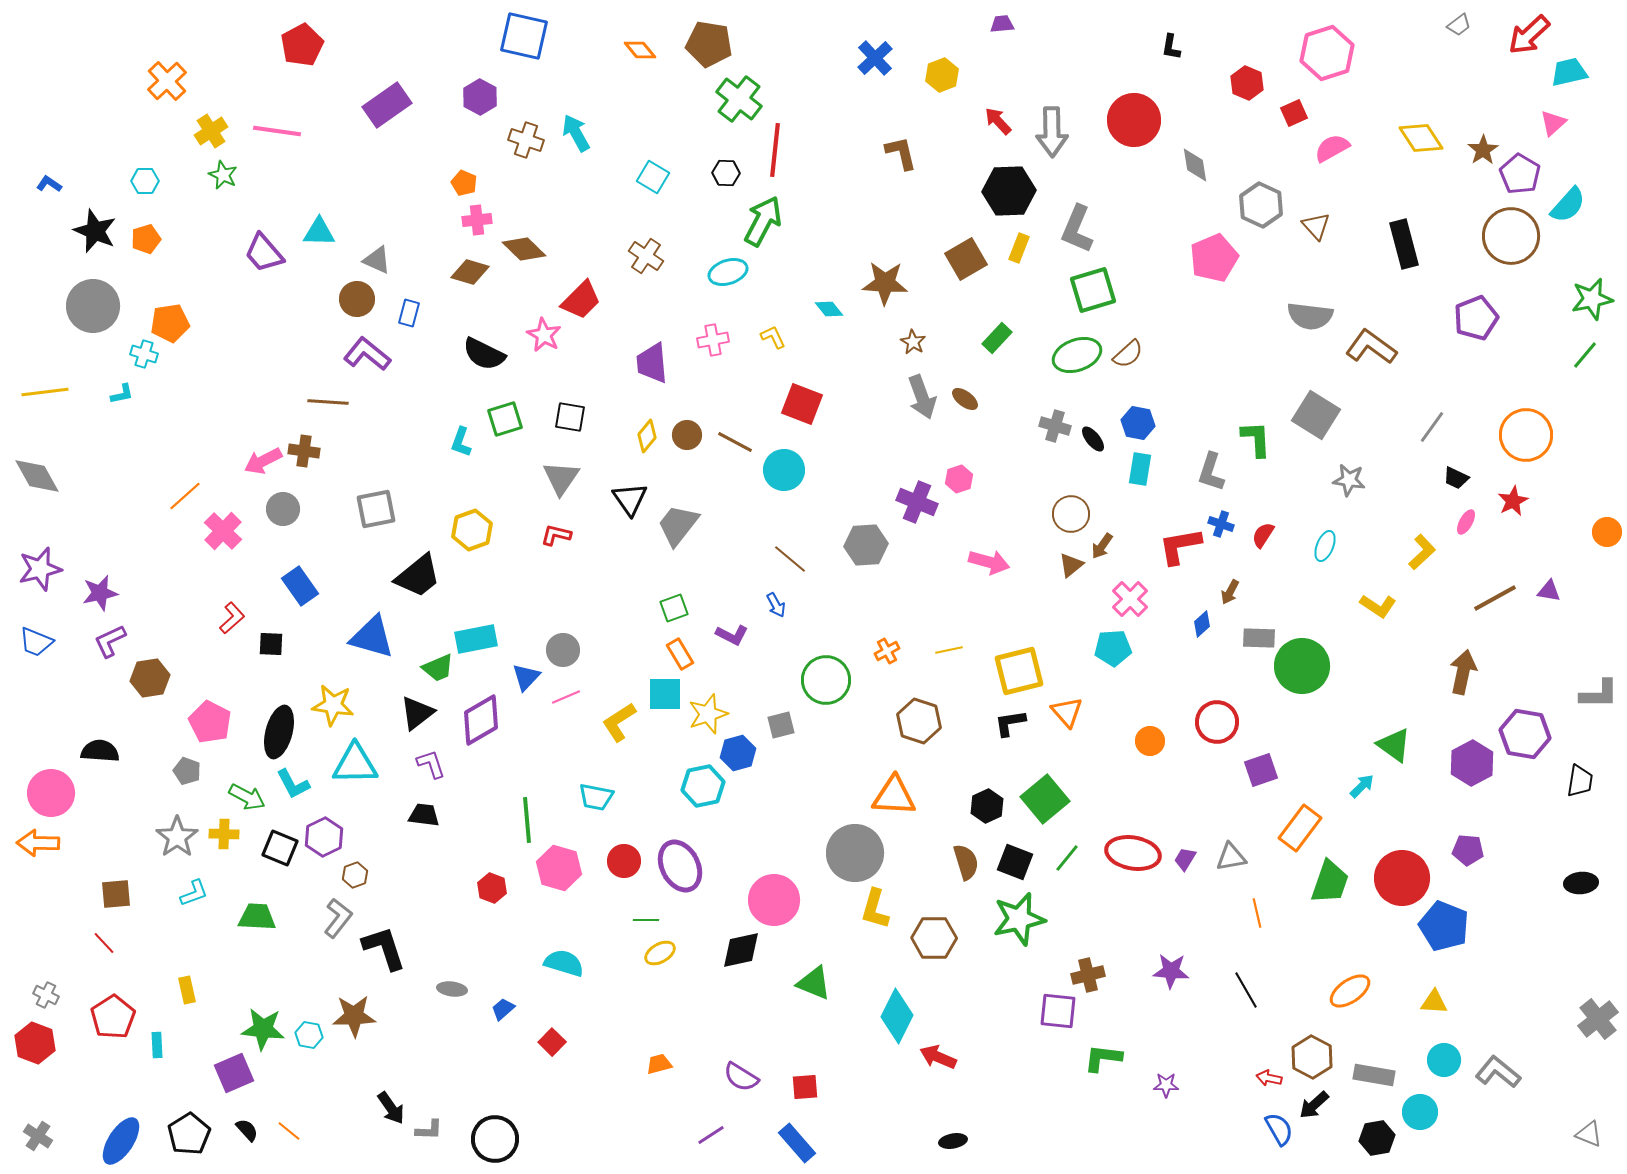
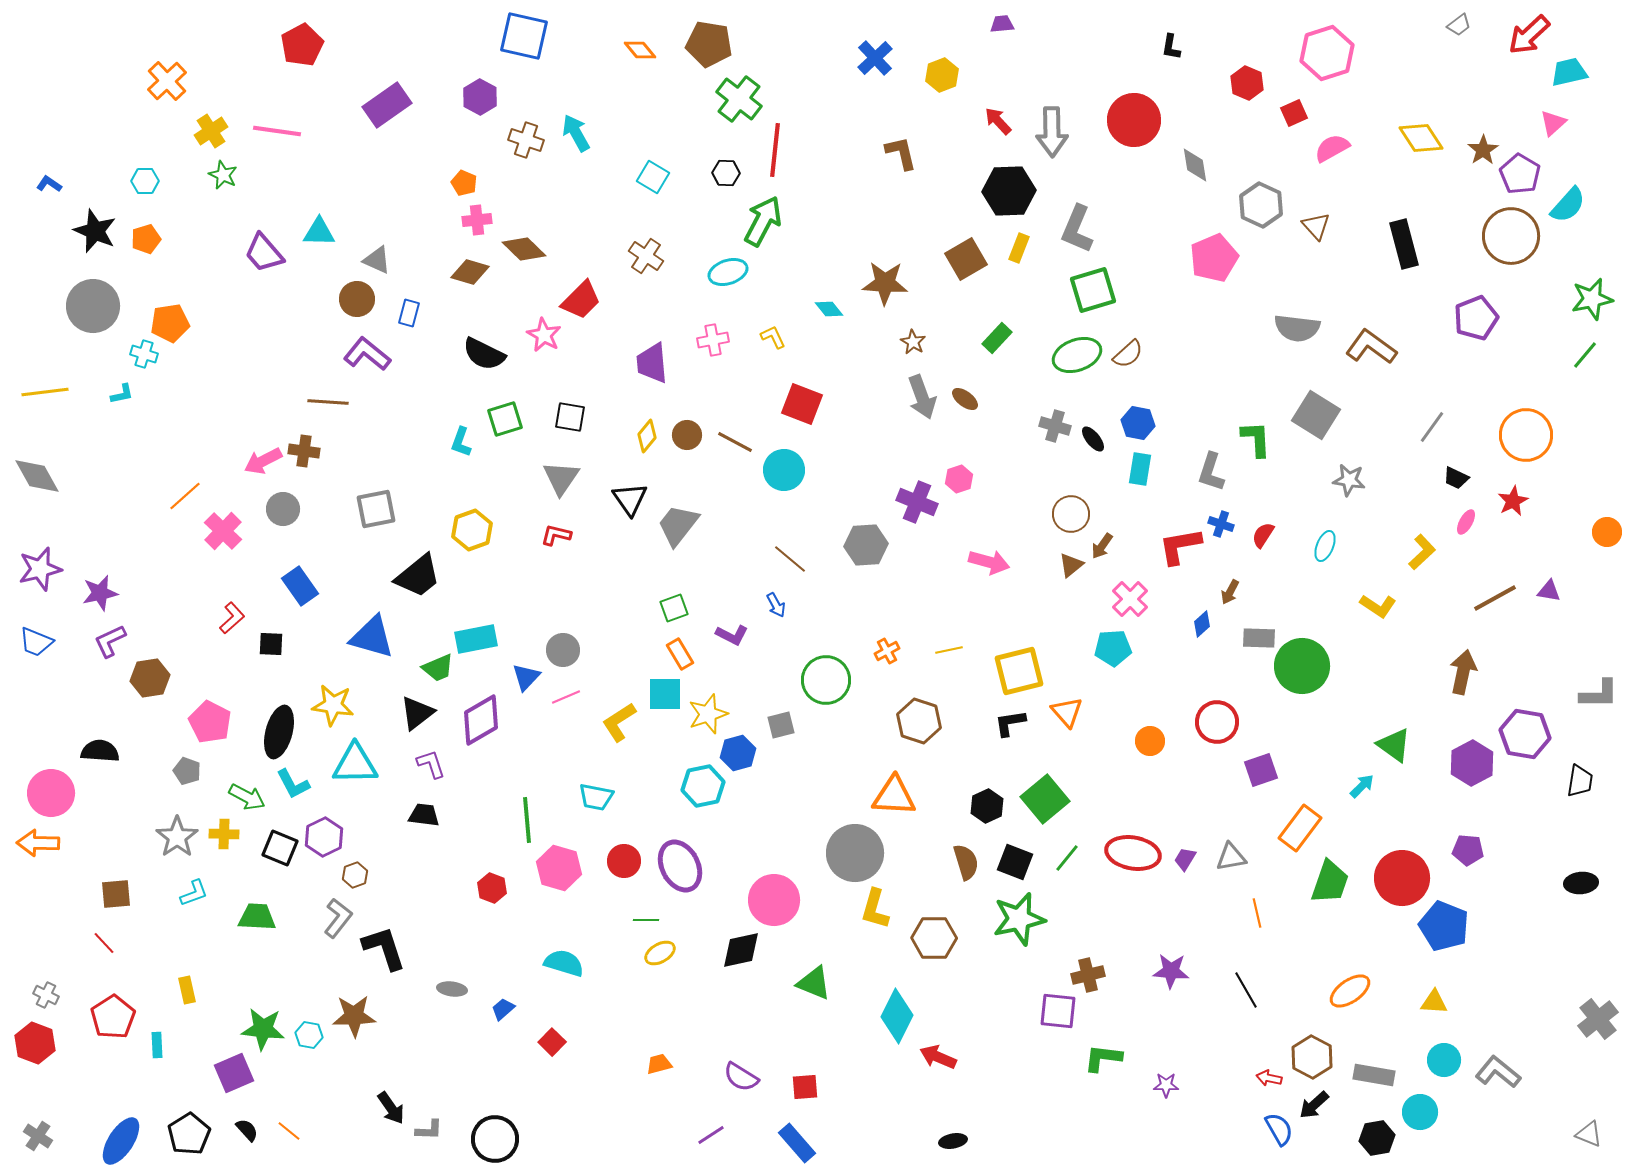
gray semicircle at (1310, 316): moved 13 px left, 12 px down
